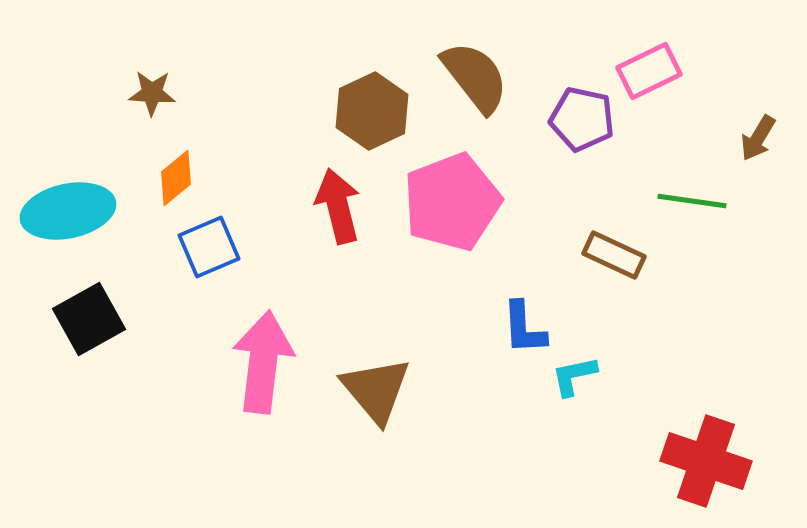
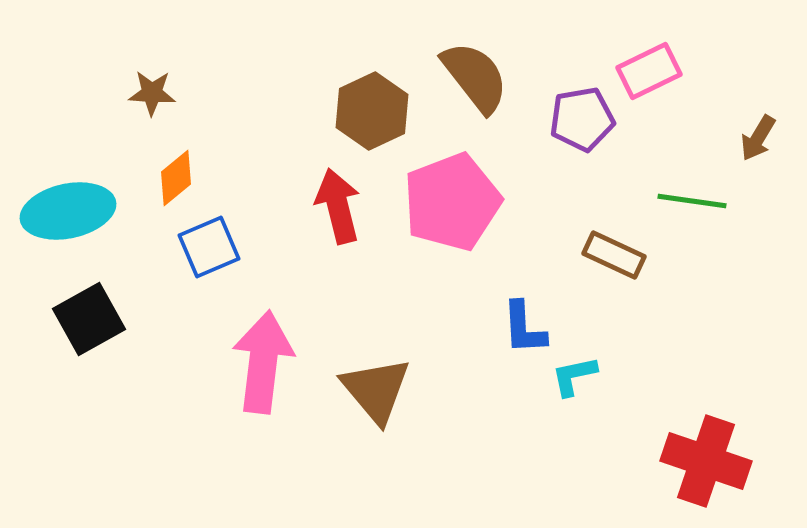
purple pentagon: rotated 22 degrees counterclockwise
